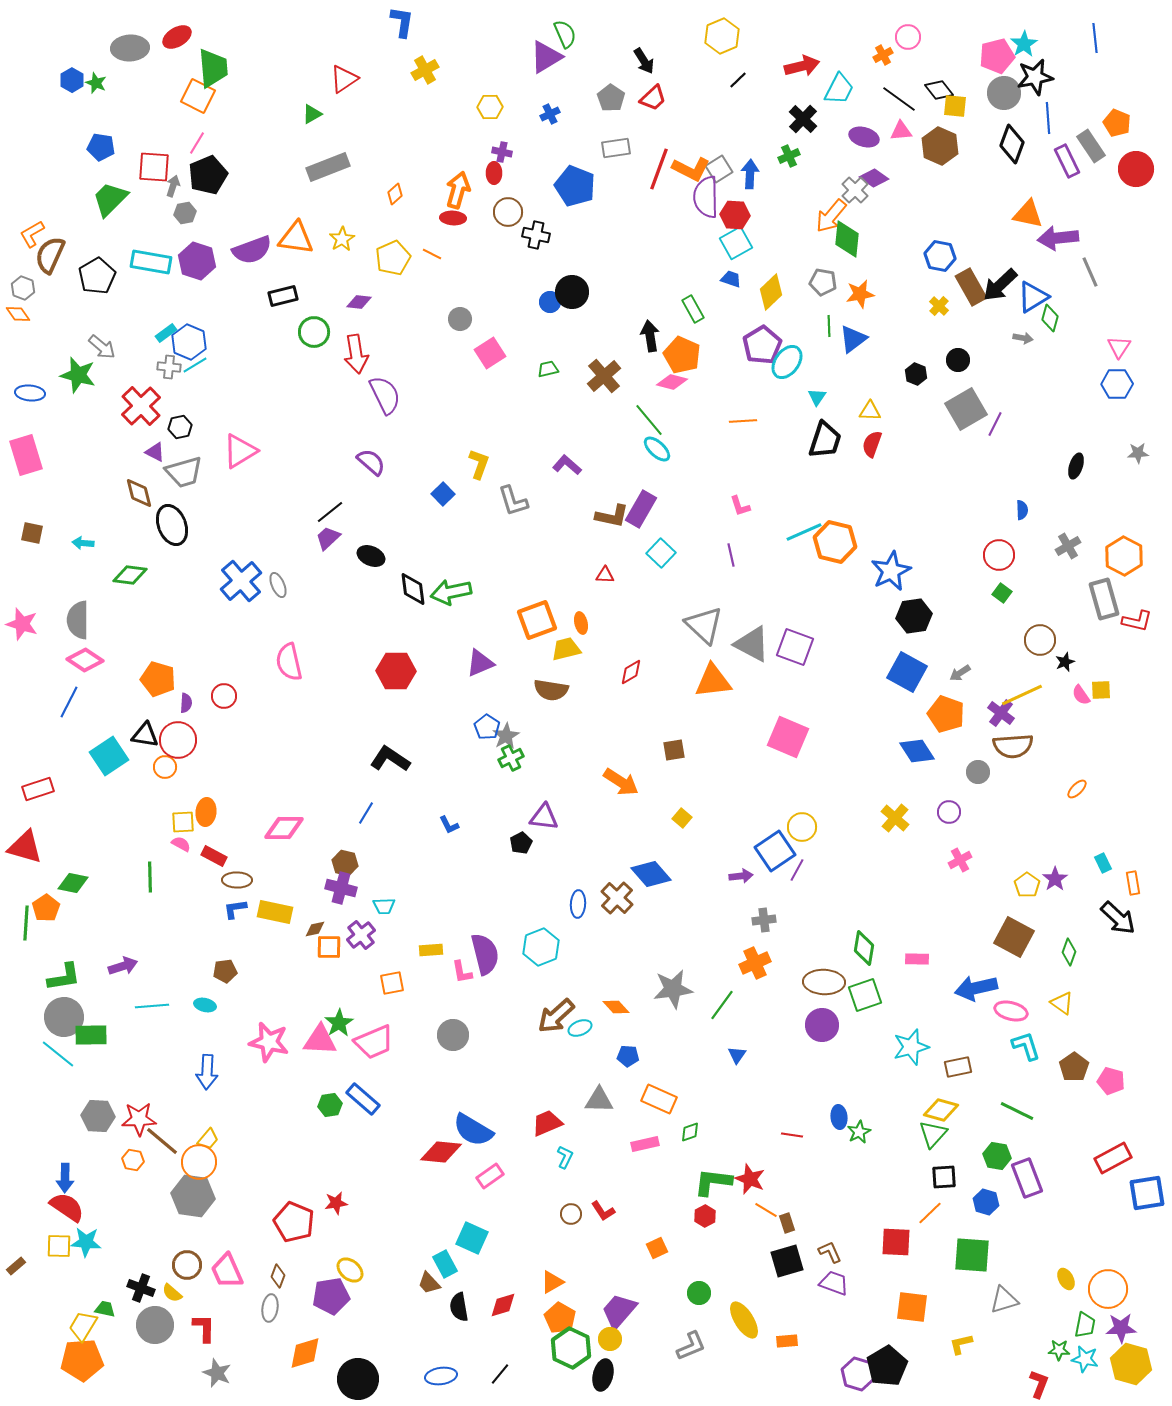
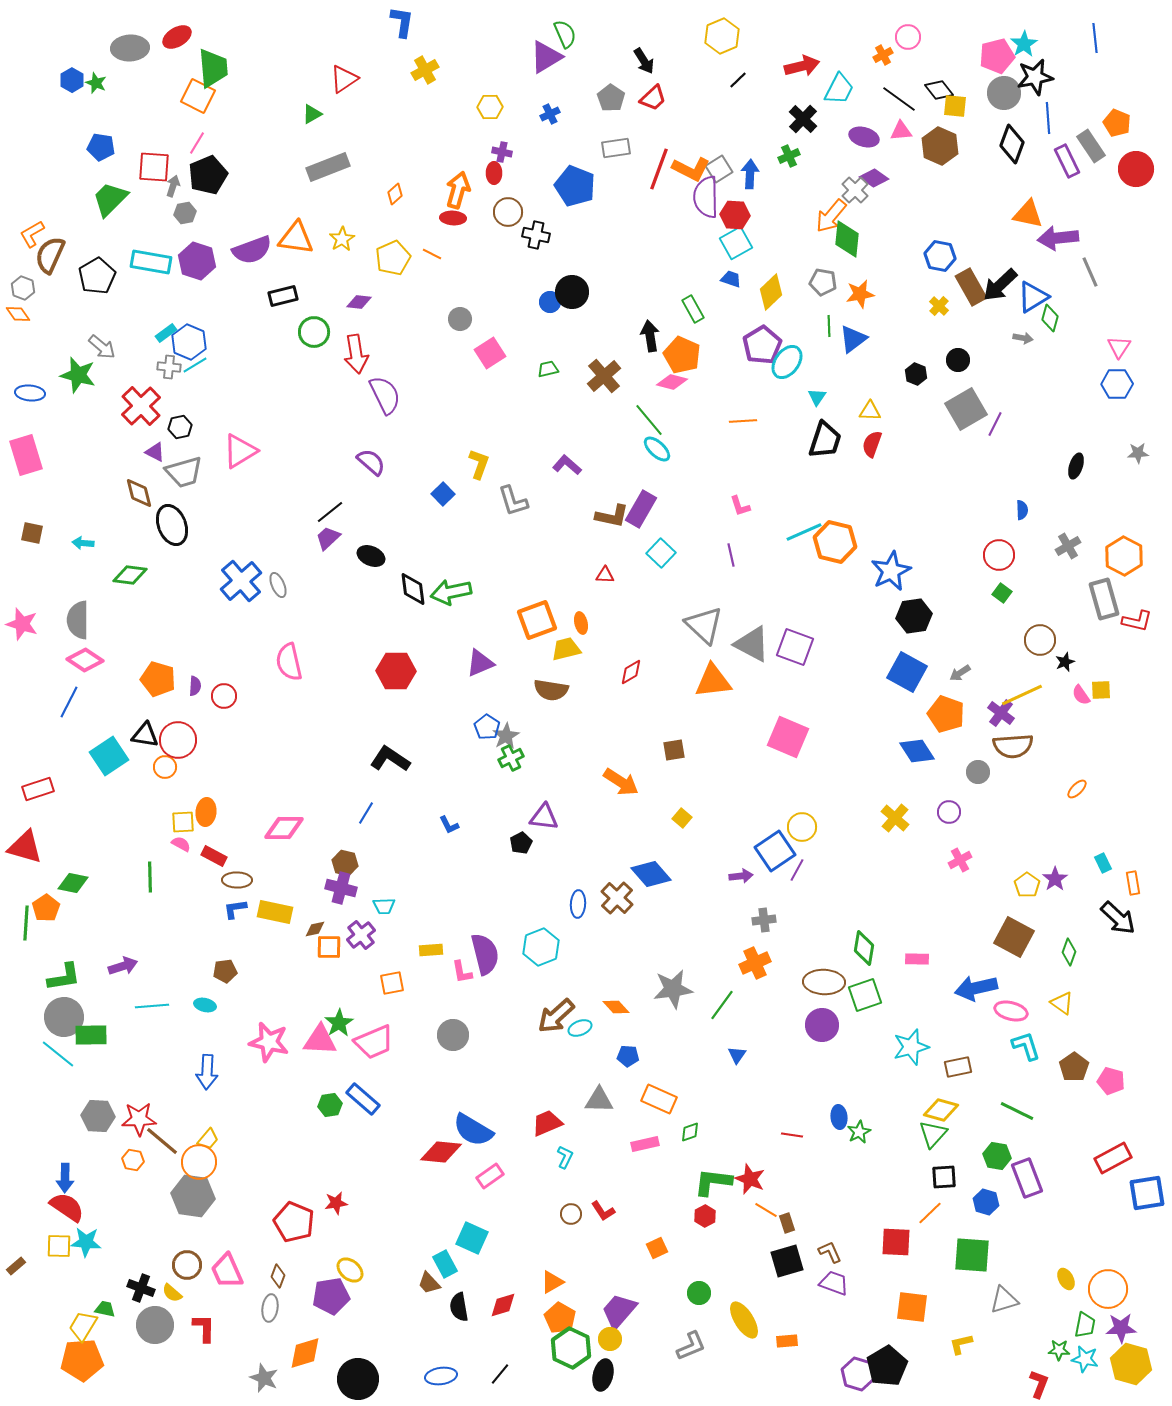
purple semicircle at (186, 703): moved 9 px right, 17 px up
gray star at (217, 1373): moved 47 px right, 5 px down
